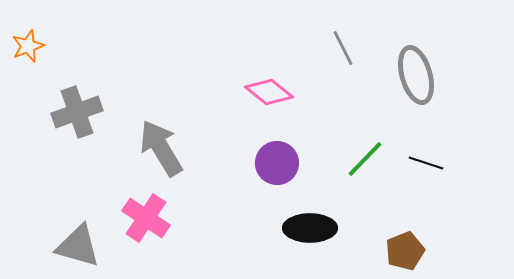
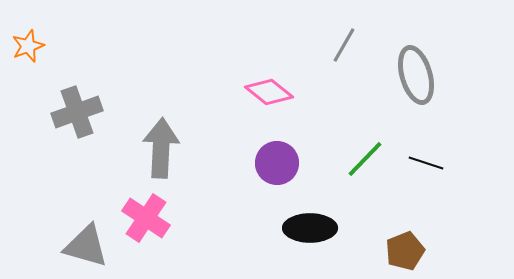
gray line: moved 1 px right, 3 px up; rotated 57 degrees clockwise
gray arrow: rotated 34 degrees clockwise
gray triangle: moved 8 px right
